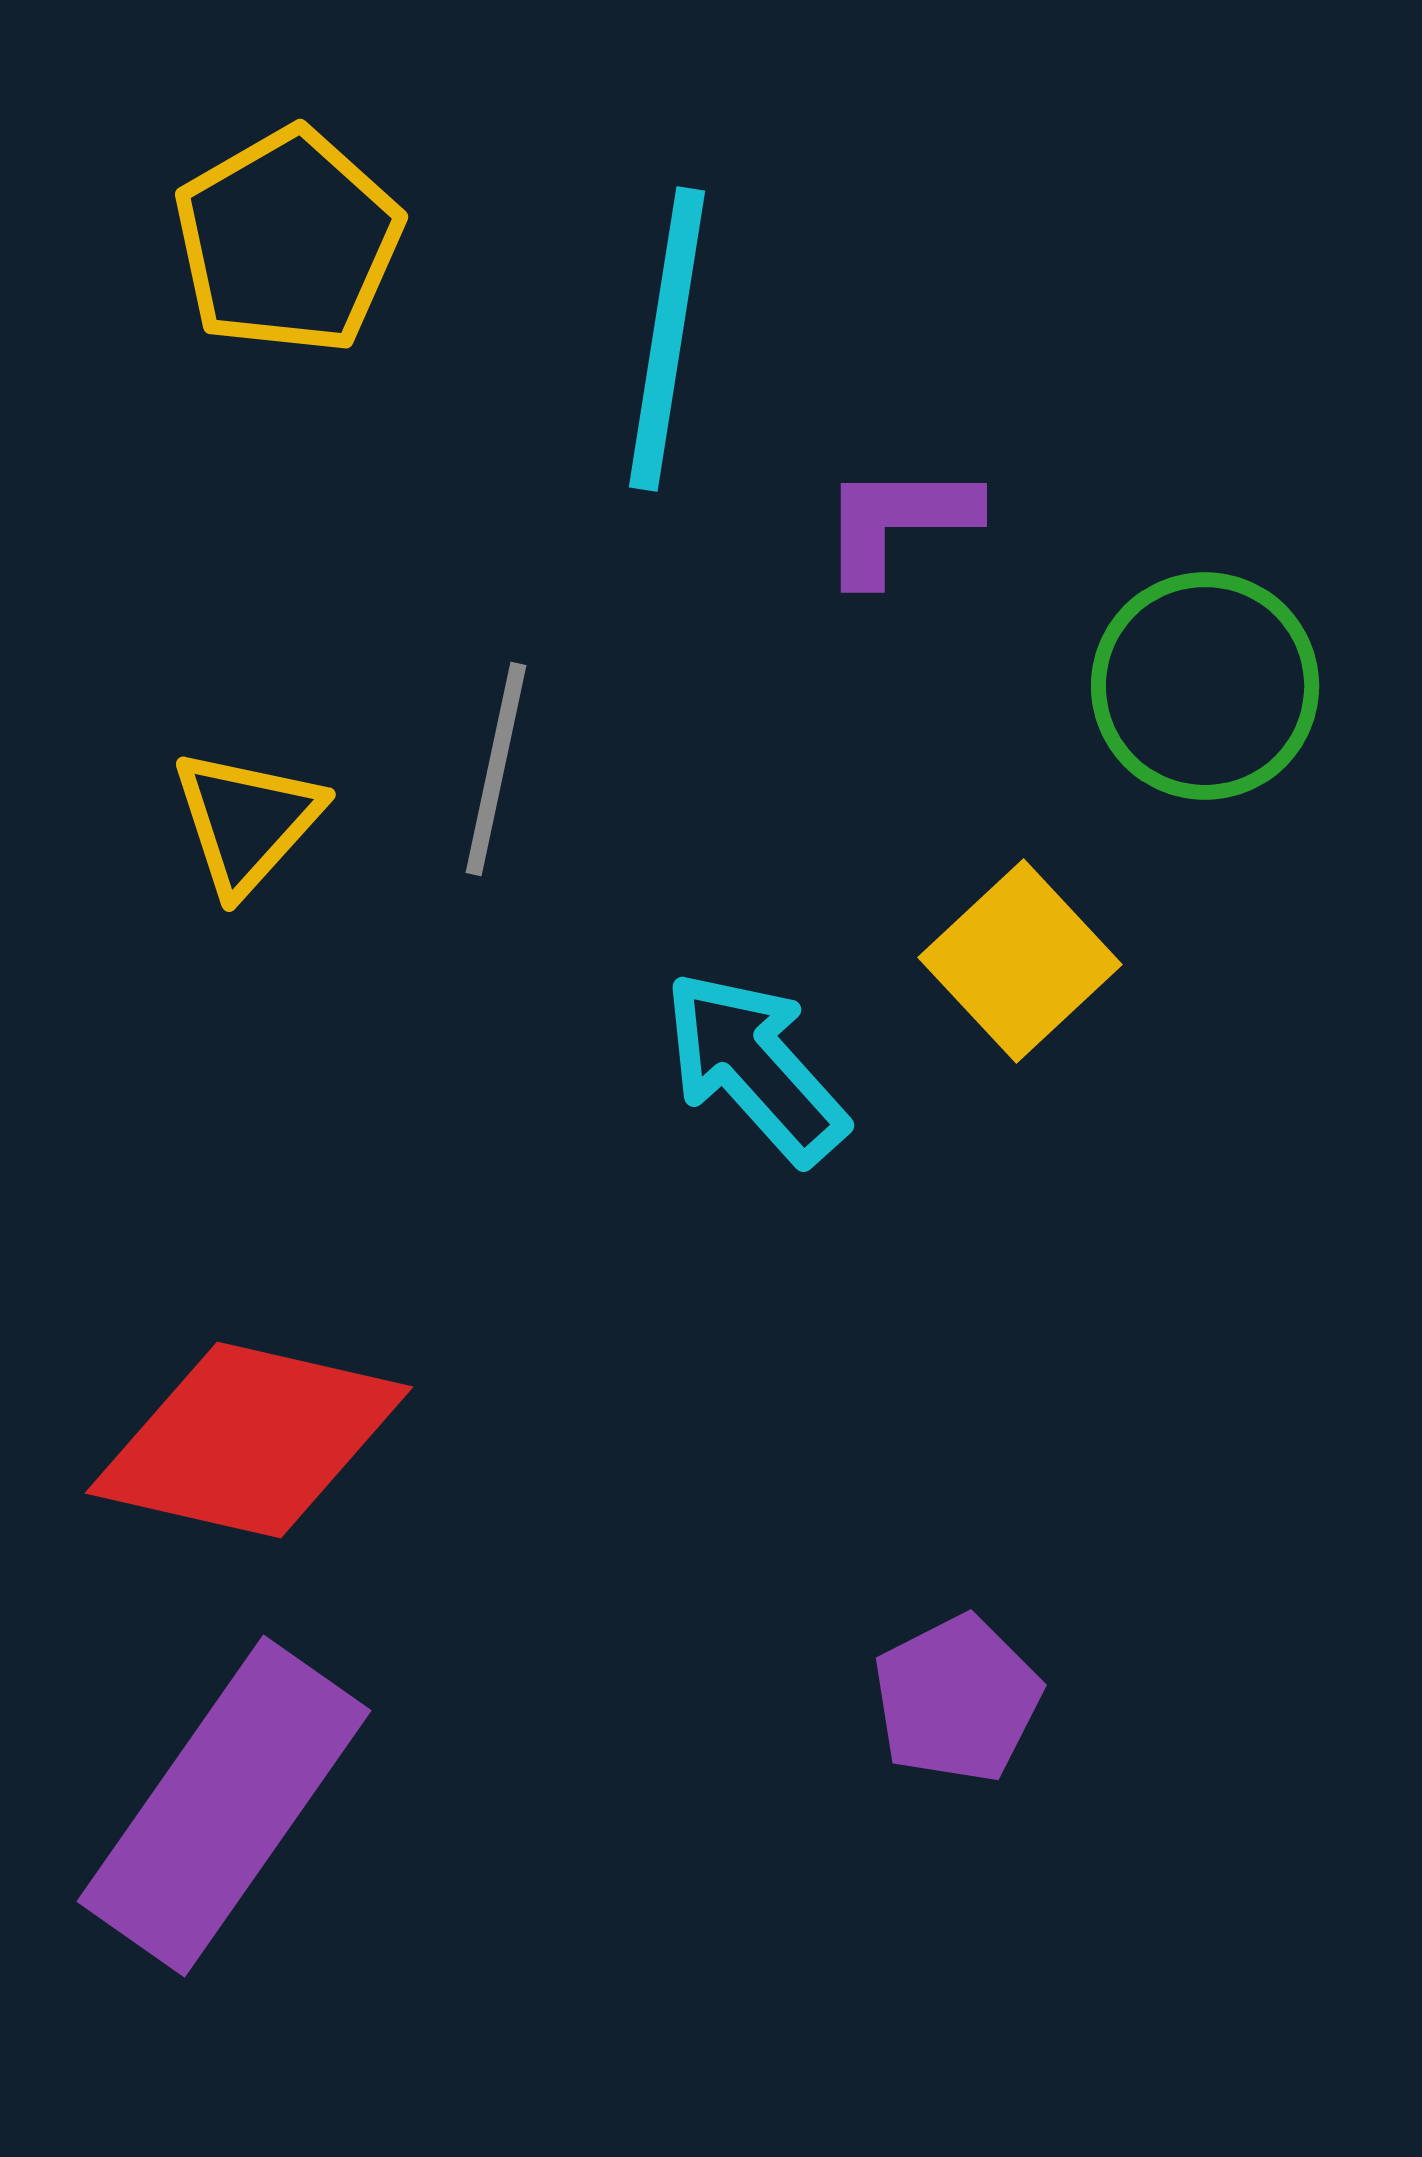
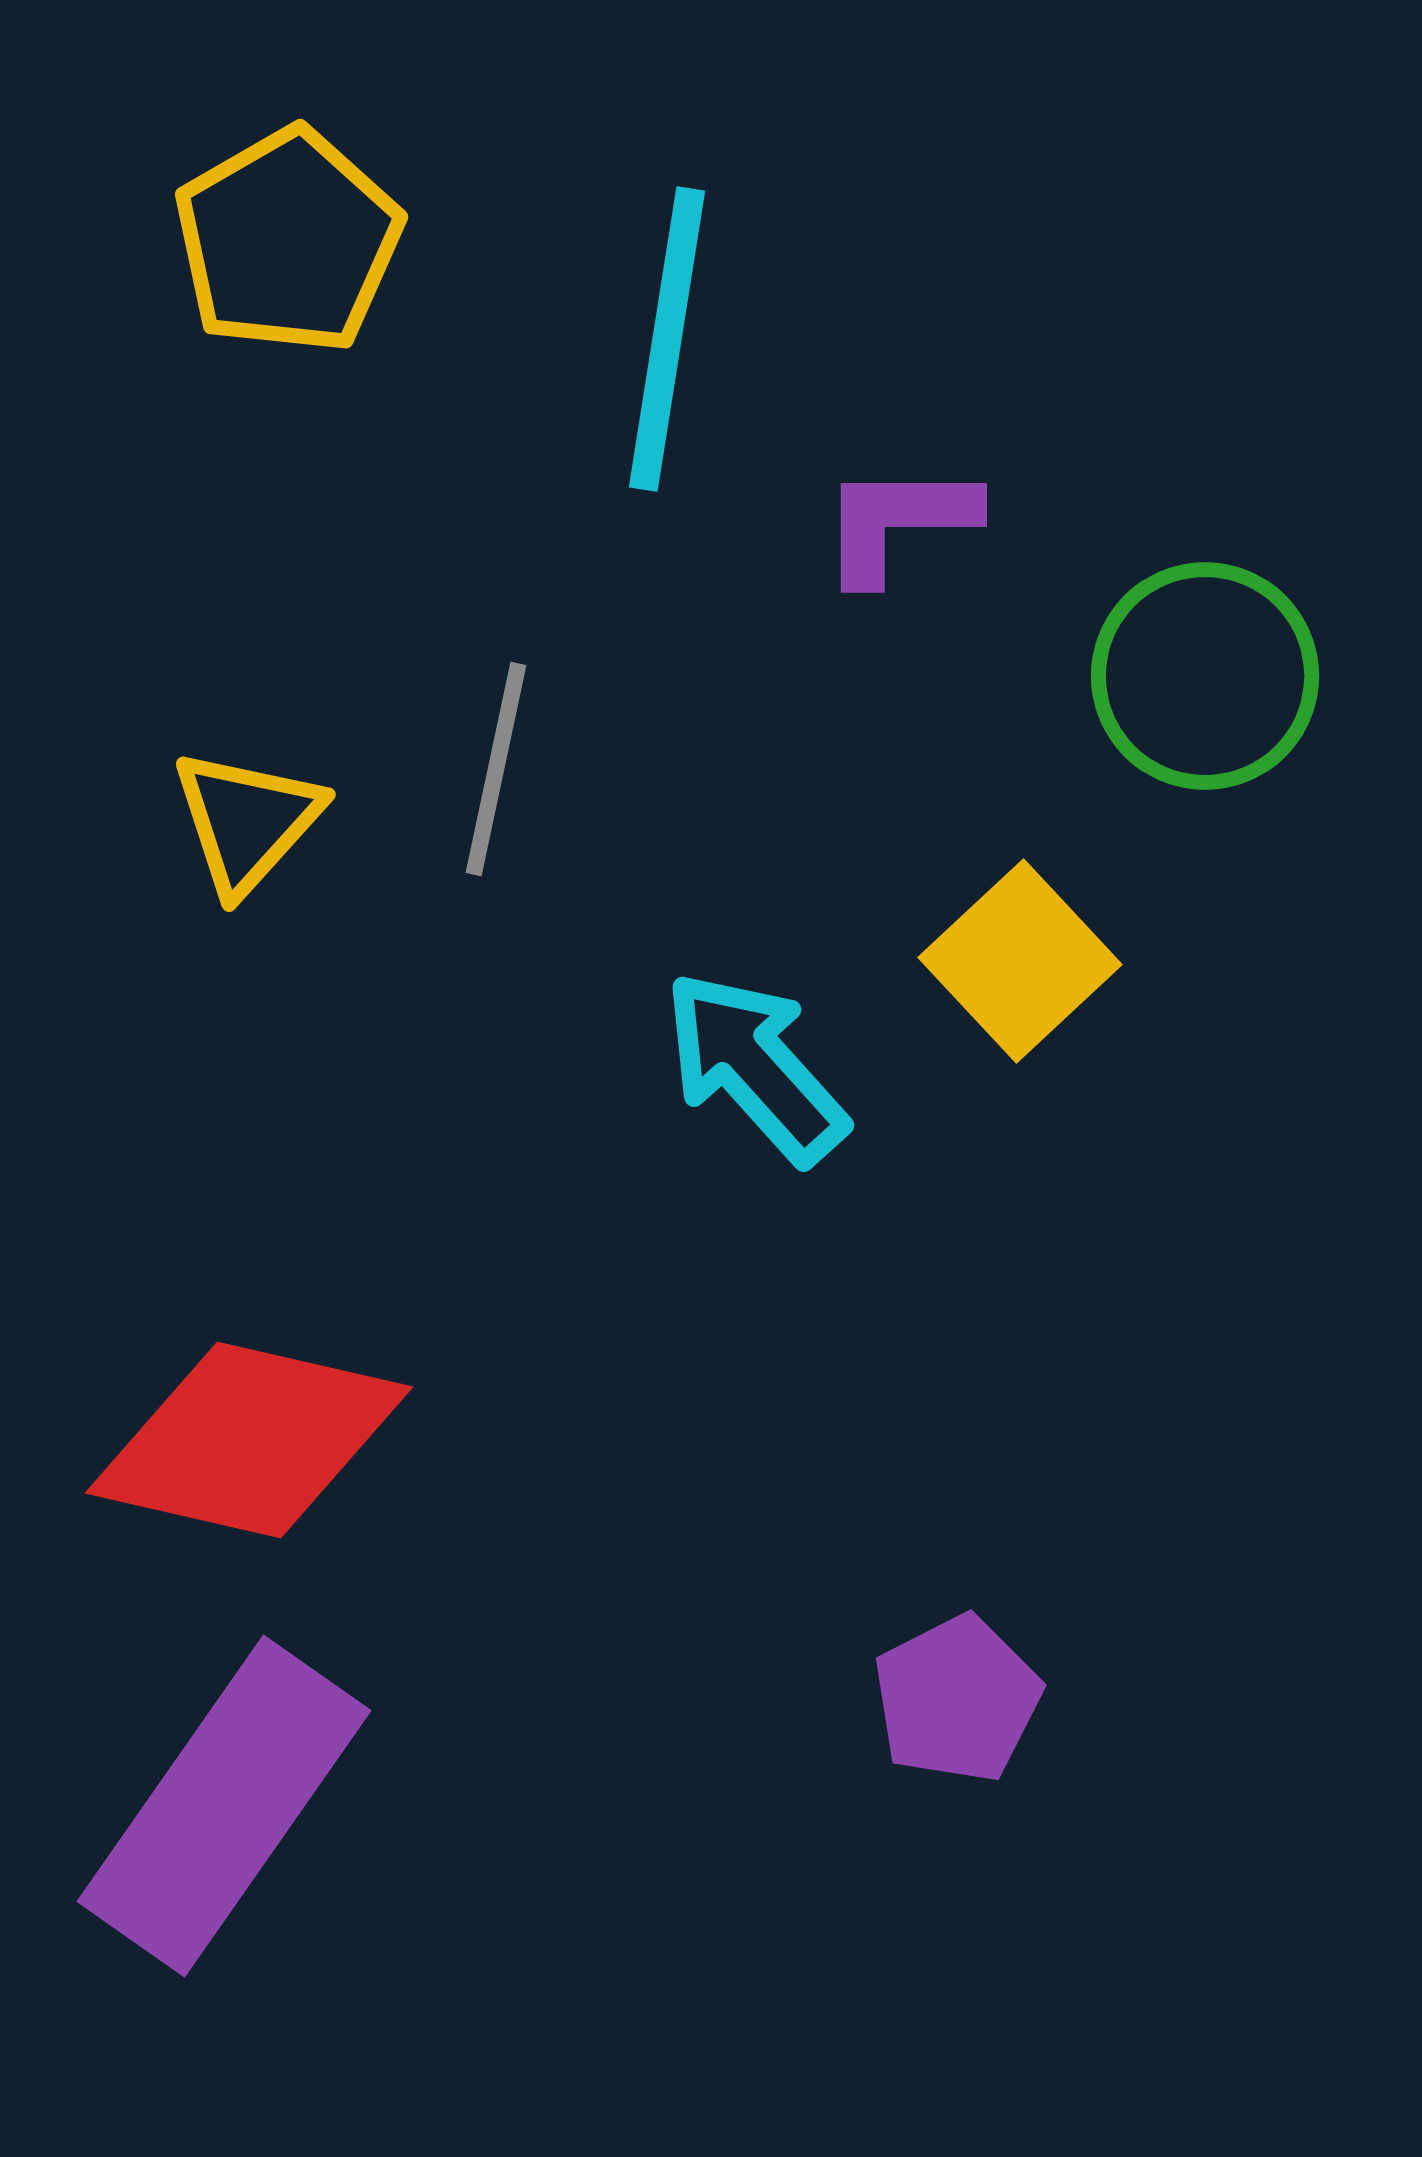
green circle: moved 10 px up
